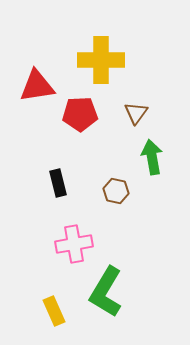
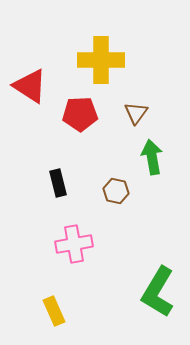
red triangle: moved 7 px left; rotated 42 degrees clockwise
green L-shape: moved 52 px right
